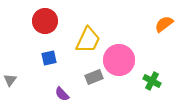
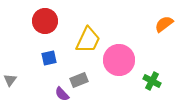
gray rectangle: moved 15 px left, 3 px down
